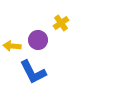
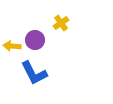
purple circle: moved 3 px left
blue L-shape: moved 1 px right, 1 px down
